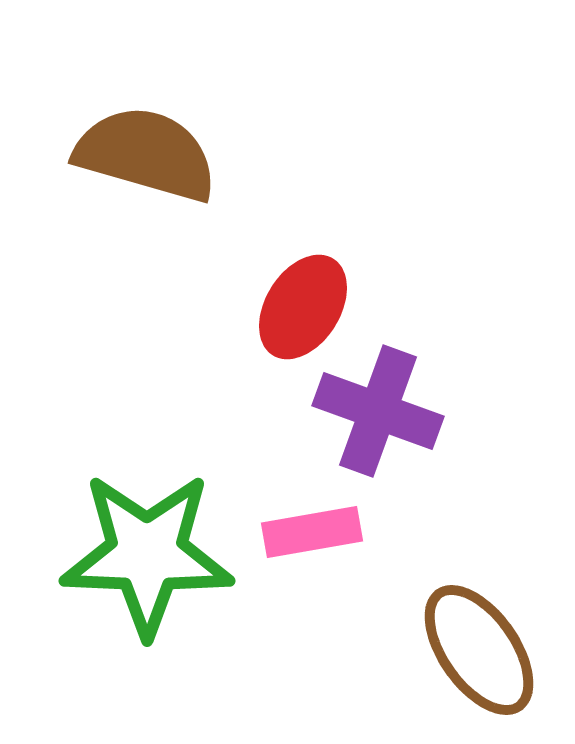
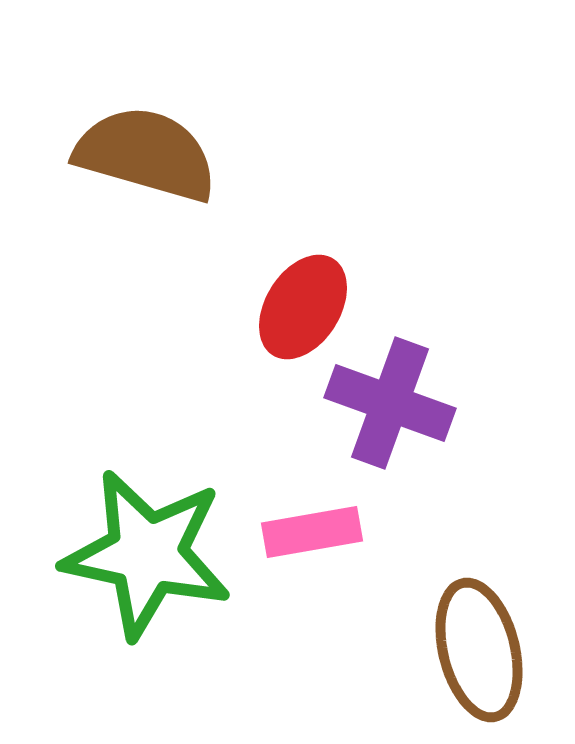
purple cross: moved 12 px right, 8 px up
green star: rotated 10 degrees clockwise
brown ellipse: rotated 21 degrees clockwise
